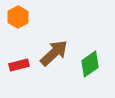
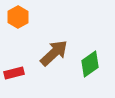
red rectangle: moved 5 px left, 8 px down
